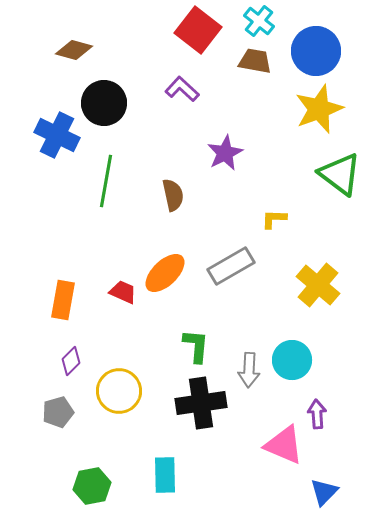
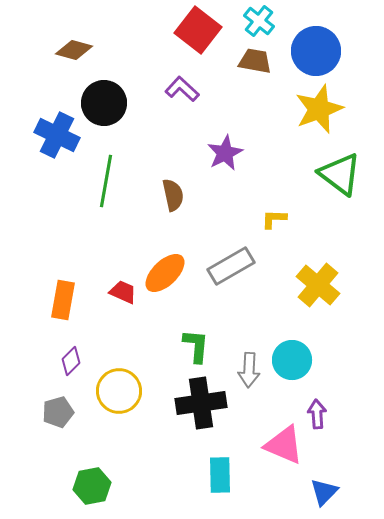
cyan rectangle: moved 55 px right
